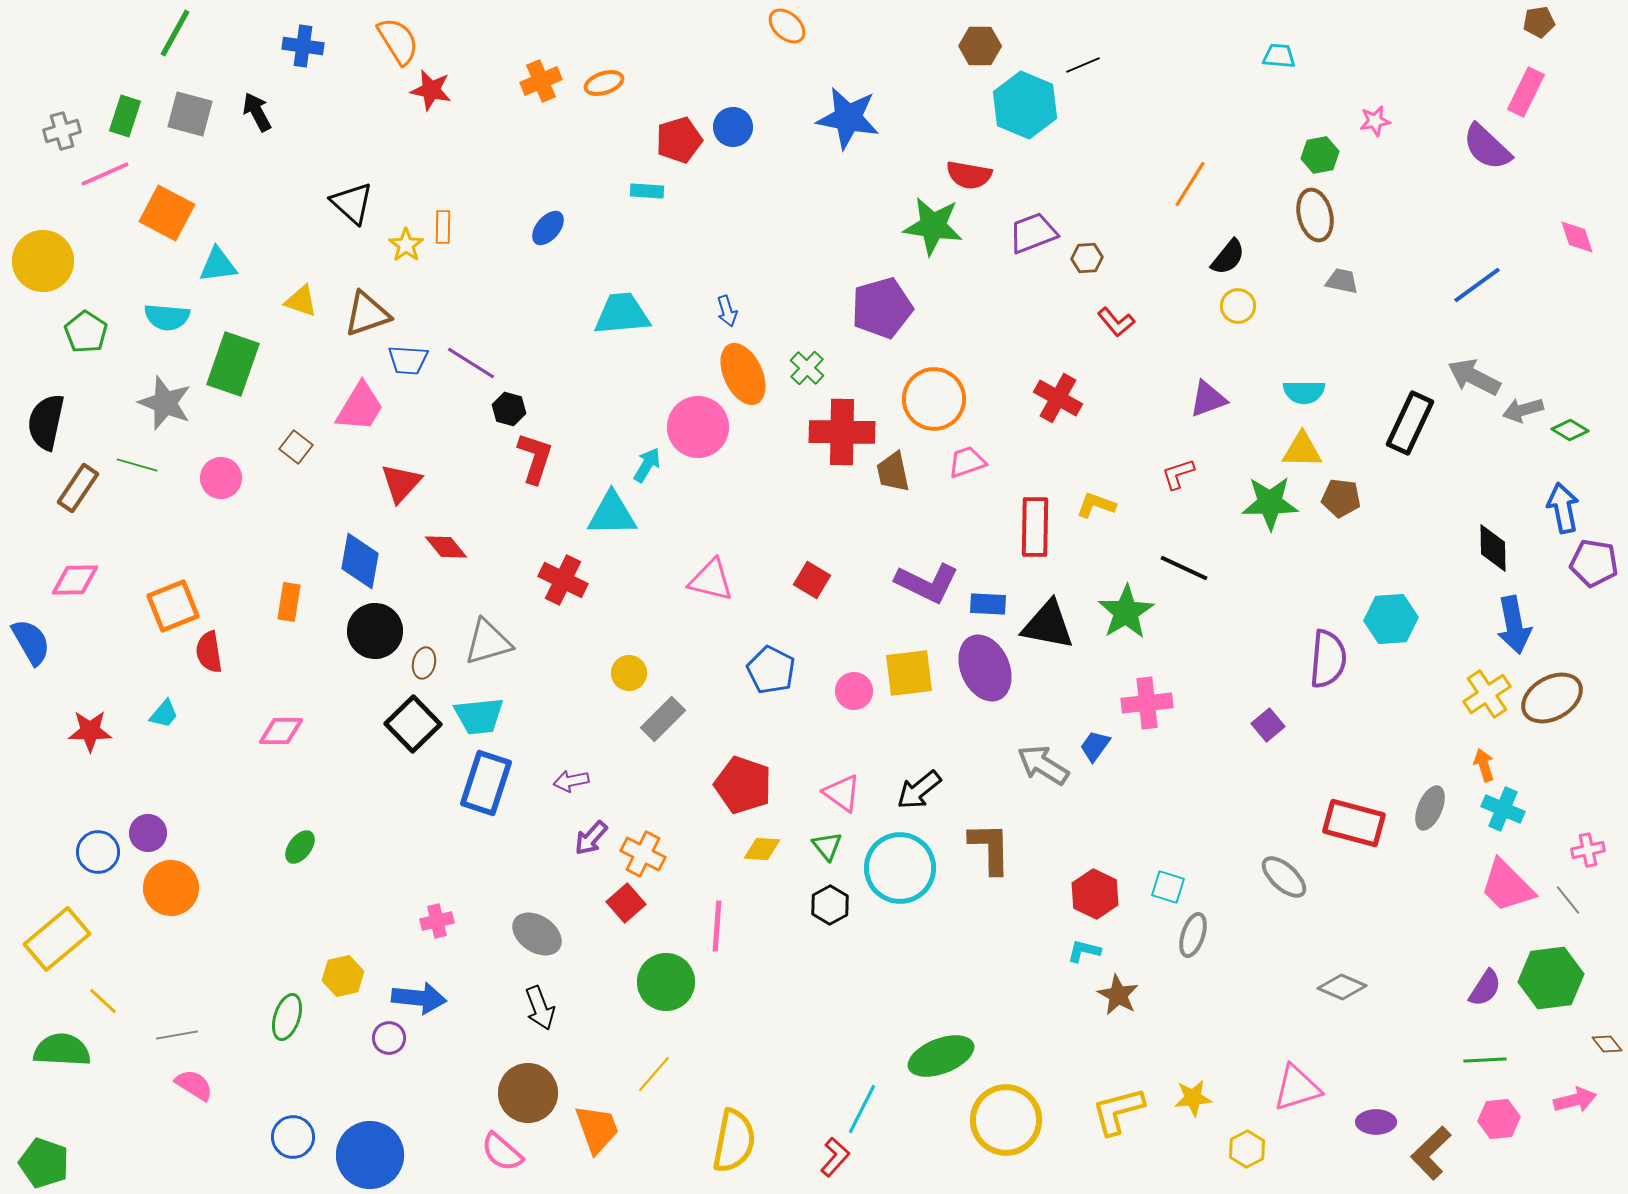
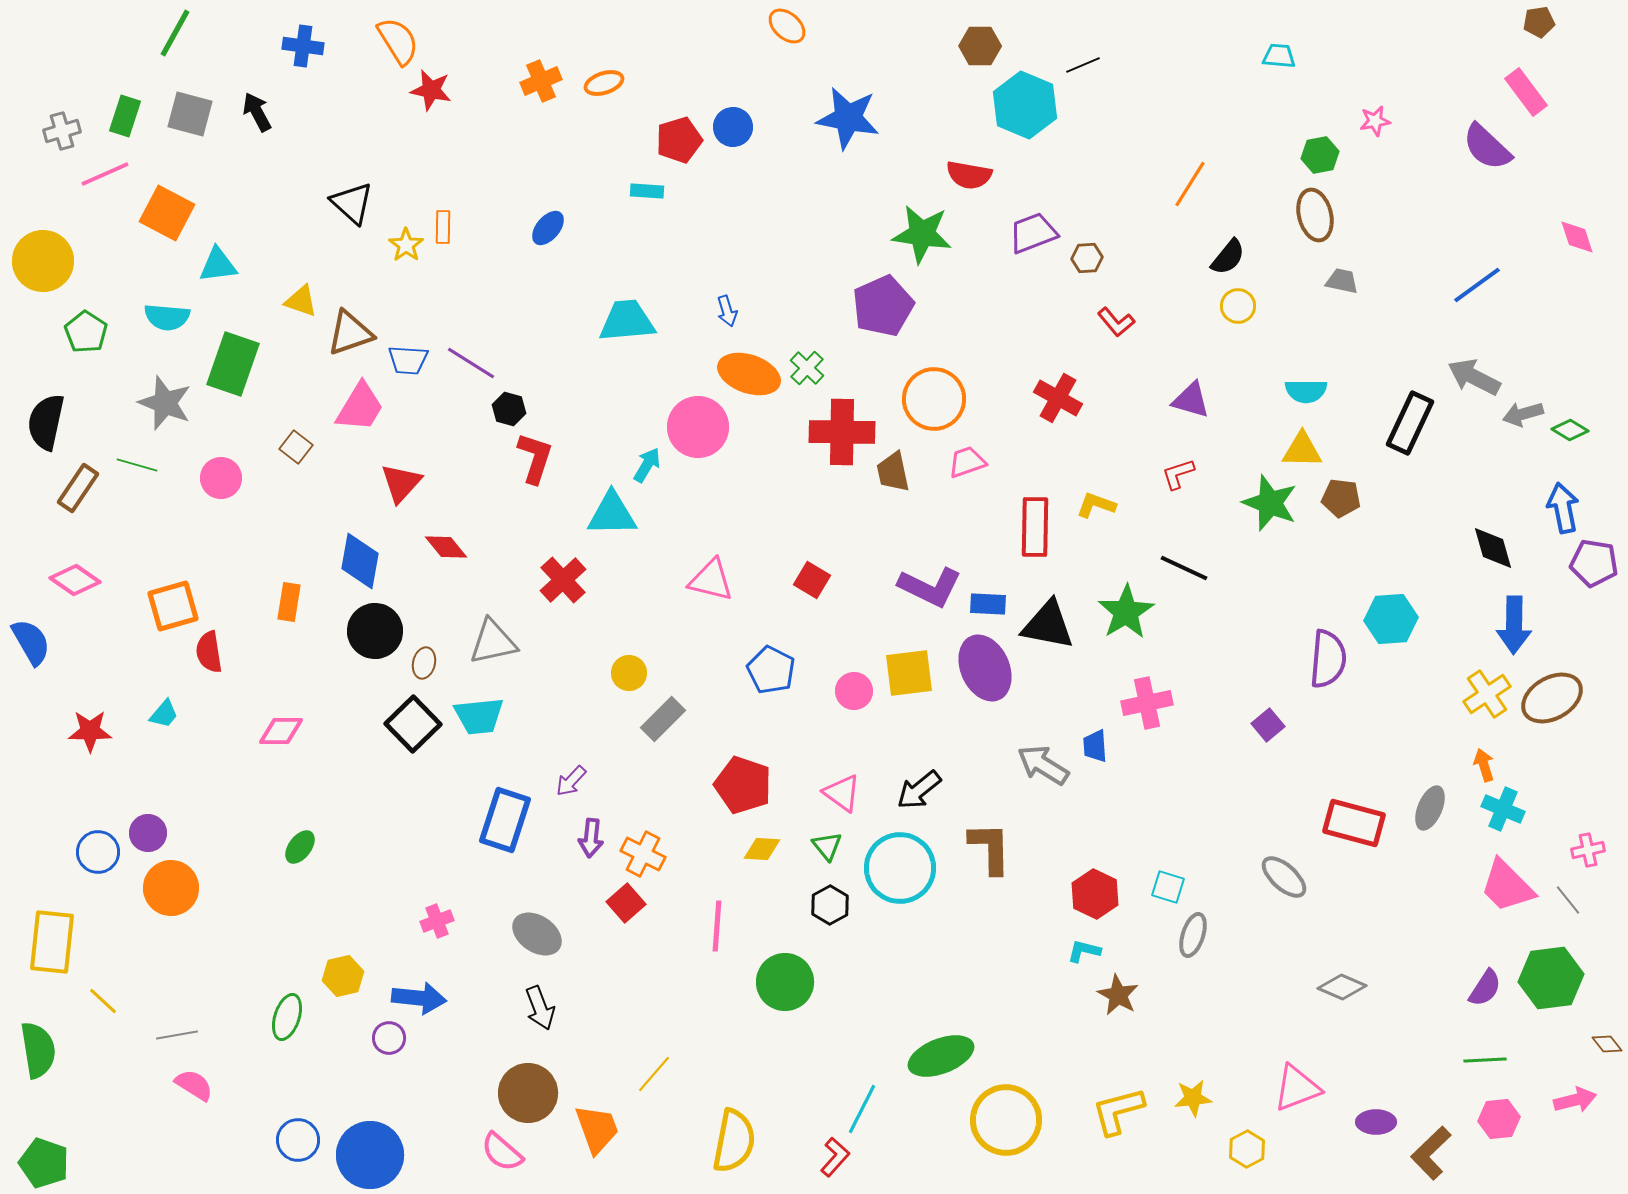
pink rectangle at (1526, 92): rotated 63 degrees counterclockwise
green star at (933, 226): moved 11 px left, 8 px down
purple pentagon at (882, 308): moved 1 px right, 2 px up; rotated 8 degrees counterclockwise
brown triangle at (367, 314): moved 17 px left, 19 px down
cyan trapezoid at (622, 314): moved 5 px right, 7 px down
orange ellipse at (743, 374): moved 6 px right; rotated 46 degrees counterclockwise
cyan semicircle at (1304, 392): moved 2 px right, 1 px up
purple triangle at (1208, 399): moved 17 px left, 1 px down; rotated 36 degrees clockwise
gray arrow at (1523, 410): moved 4 px down
green star at (1270, 503): rotated 22 degrees clockwise
black diamond at (1493, 548): rotated 15 degrees counterclockwise
pink diamond at (75, 580): rotated 36 degrees clockwise
red cross at (563, 580): rotated 21 degrees clockwise
purple L-shape at (927, 583): moved 3 px right, 4 px down
orange square at (173, 606): rotated 6 degrees clockwise
blue arrow at (1514, 625): rotated 12 degrees clockwise
gray triangle at (488, 642): moved 5 px right; rotated 4 degrees clockwise
pink cross at (1147, 703): rotated 6 degrees counterclockwise
blue trapezoid at (1095, 746): rotated 40 degrees counterclockwise
purple arrow at (571, 781): rotated 36 degrees counterclockwise
blue rectangle at (486, 783): moved 19 px right, 37 px down
purple arrow at (591, 838): rotated 36 degrees counterclockwise
pink cross at (437, 921): rotated 8 degrees counterclockwise
yellow rectangle at (57, 939): moved 5 px left, 3 px down; rotated 44 degrees counterclockwise
green circle at (666, 982): moved 119 px right
green semicircle at (62, 1050): moved 24 px left; rotated 78 degrees clockwise
pink triangle at (1297, 1088): rotated 4 degrees counterclockwise
blue circle at (293, 1137): moved 5 px right, 3 px down
